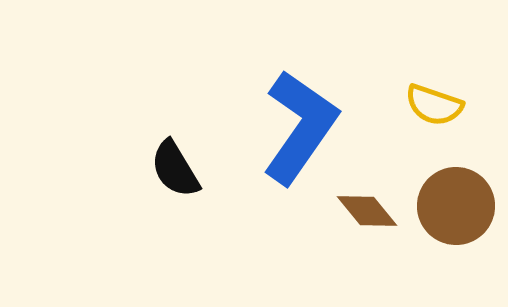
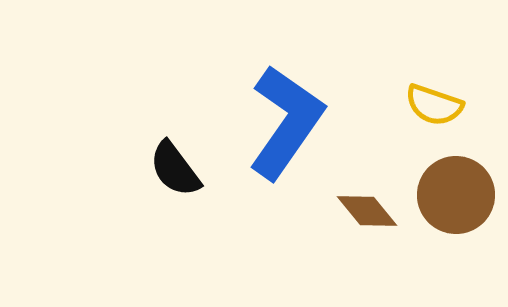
blue L-shape: moved 14 px left, 5 px up
black semicircle: rotated 6 degrees counterclockwise
brown circle: moved 11 px up
